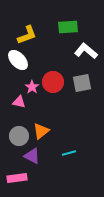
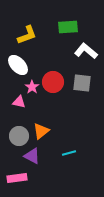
white ellipse: moved 5 px down
gray square: rotated 18 degrees clockwise
